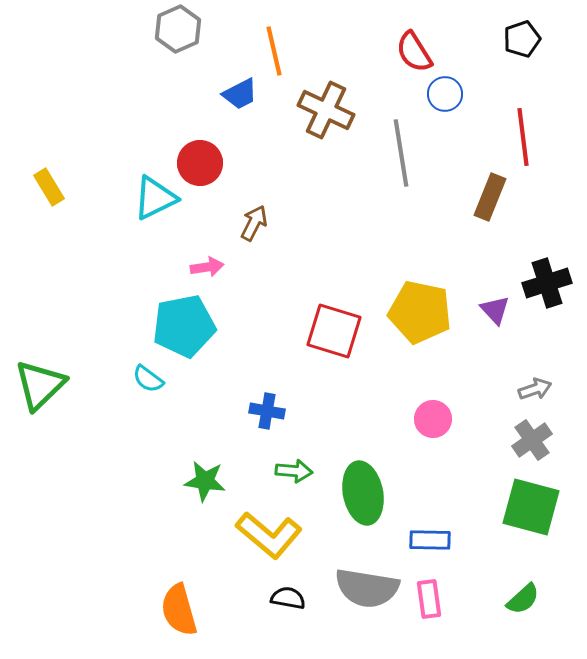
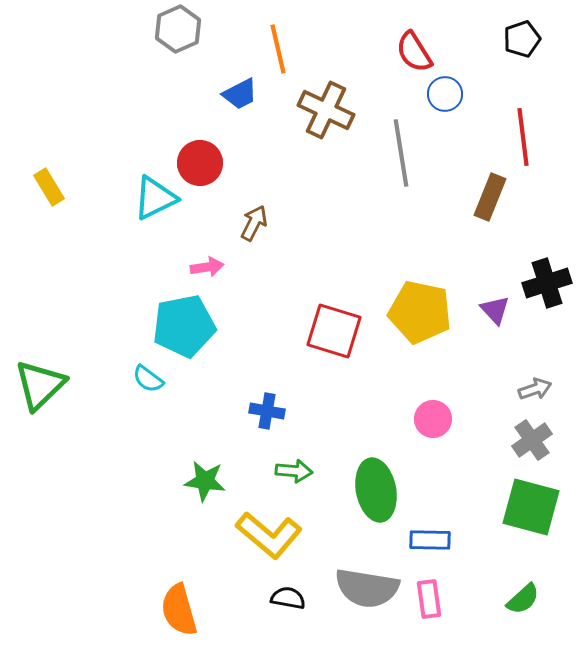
orange line: moved 4 px right, 2 px up
green ellipse: moved 13 px right, 3 px up
